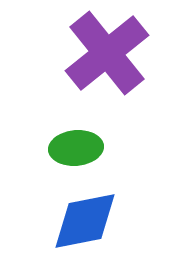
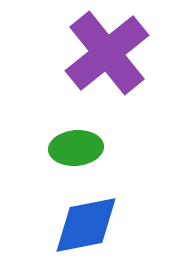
blue diamond: moved 1 px right, 4 px down
